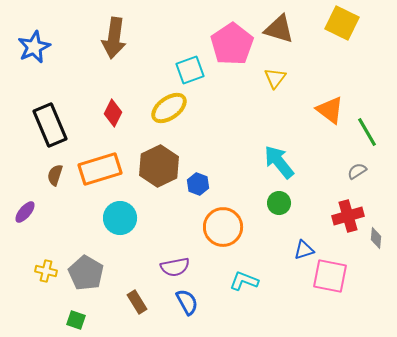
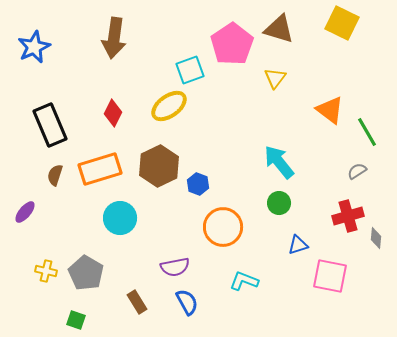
yellow ellipse: moved 2 px up
blue triangle: moved 6 px left, 5 px up
